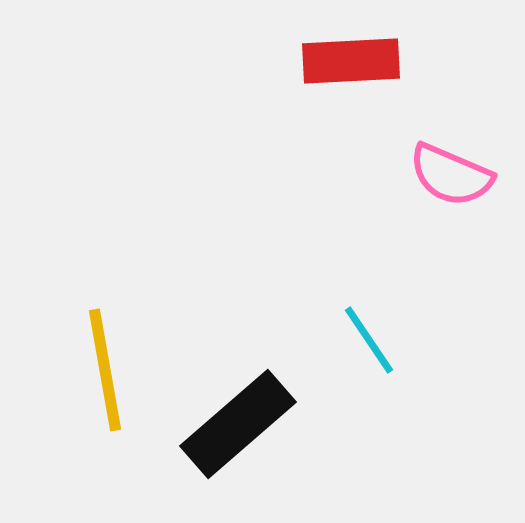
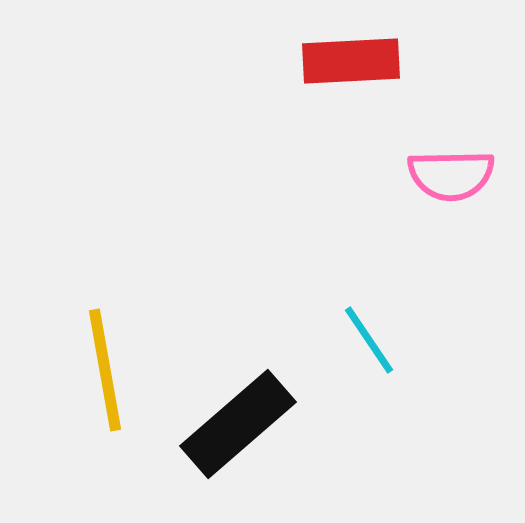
pink semicircle: rotated 24 degrees counterclockwise
